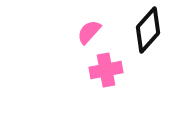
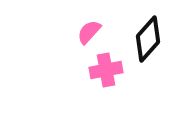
black diamond: moved 9 px down
